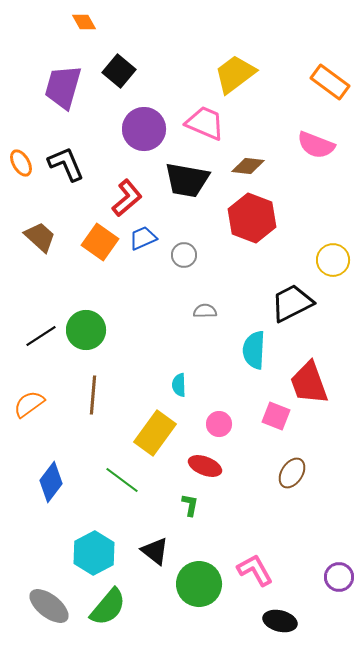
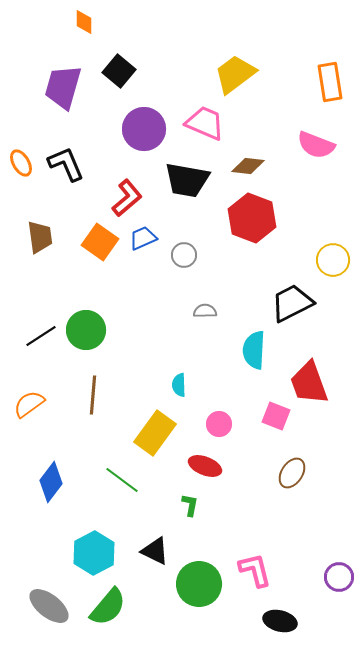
orange diamond at (84, 22): rotated 30 degrees clockwise
orange rectangle at (330, 82): rotated 45 degrees clockwise
brown trapezoid at (40, 237): rotated 40 degrees clockwise
black triangle at (155, 551): rotated 12 degrees counterclockwise
pink L-shape at (255, 570): rotated 15 degrees clockwise
